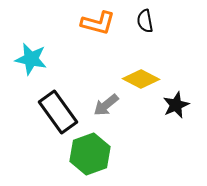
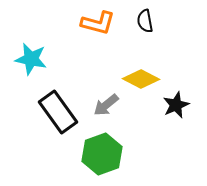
green hexagon: moved 12 px right
